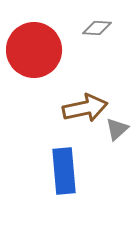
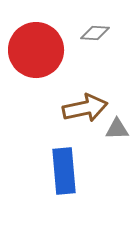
gray diamond: moved 2 px left, 5 px down
red circle: moved 2 px right
gray triangle: rotated 40 degrees clockwise
